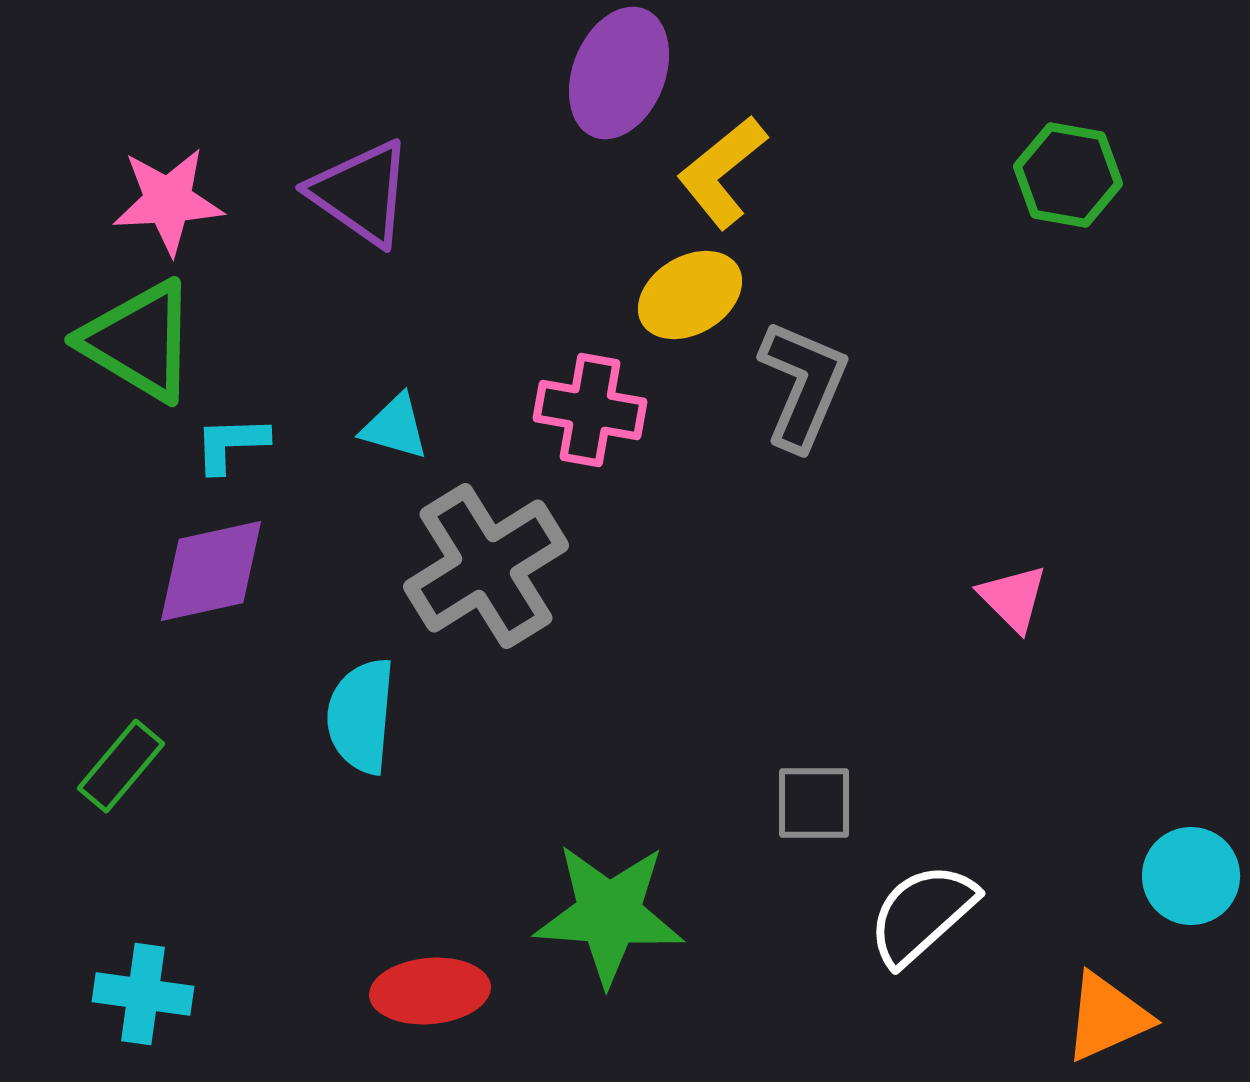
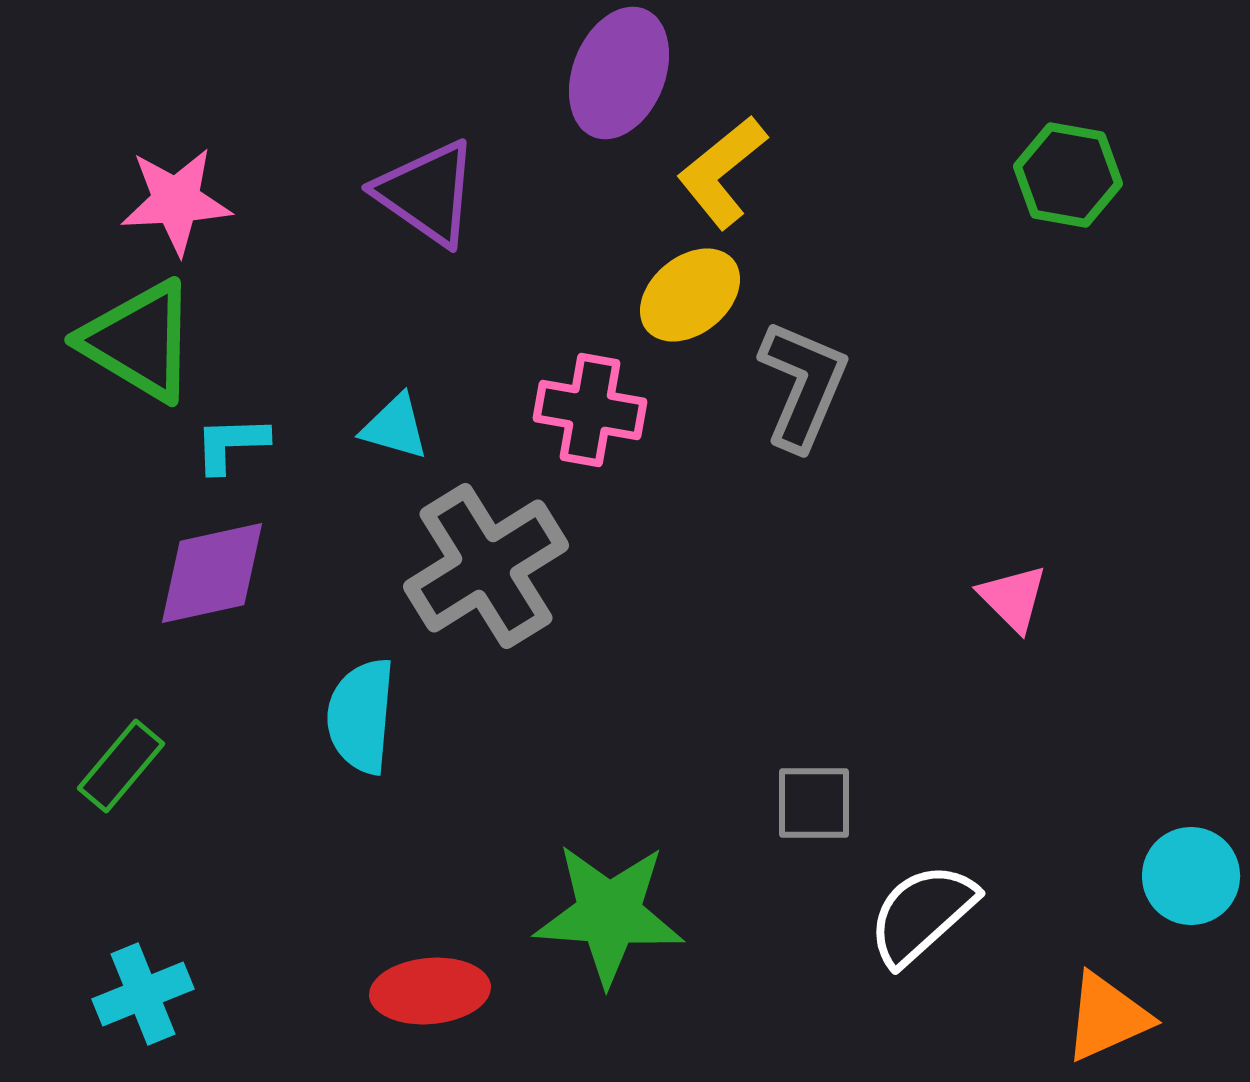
purple triangle: moved 66 px right
pink star: moved 8 px right
yellow ellipse: rotated 8 degrees counterclockwise
purple diamond: moved 1 px right, 2 px down
cyan cross: rotated 30 degrees counterclockwise
